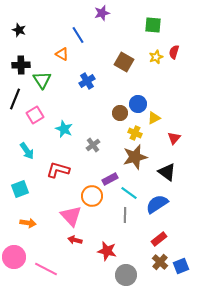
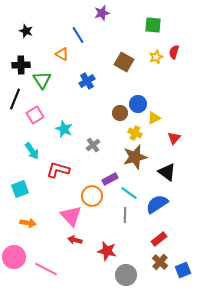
black star: moved 7 px right, 1 px down
cyan arrow: moved 5 px right
blue square: moved 2 px right, 4 px down
